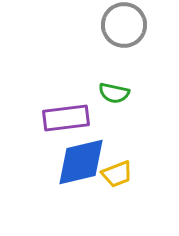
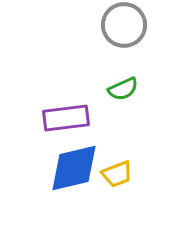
green semicircle: moved 9 px right, 4 px up; rotated 36 degrees counterclockwise
blue diamond: moved 7 px left, 6 px down
